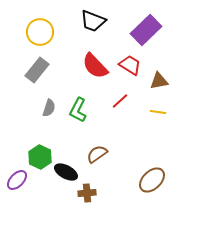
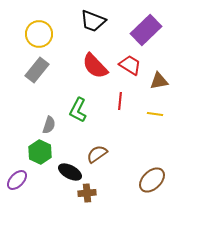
yellow circle: moved 1 px left, 2 px down
red line: rotated 42 degrees counterclockwise
gray semicircle: moved 17 px down
yellow line: moved 3 px left, 2 px down
green hexagon: moved 5 px up
black ellipse: moved 4 px right
